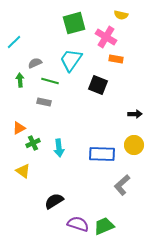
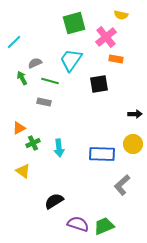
pink cross: rotated 20 degrees clockwise
green arrow: moved 2 px right, 2 px up; rotated 24 degrees counterclockwise
black square: moved 1 px right, 1 px up; rotated 30 degrees counterclockwise
yellow circle: moved 1 px left, 1 px up
